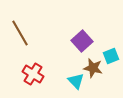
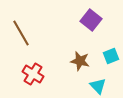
brown line: moved 1 px right
purple square: moved 9 px right, 21 px up; rotated 10 degrees counterclockwise
brown star: moved 13 px left, 7 px up
cyan triangle: moved 22 px right, 5 px down
